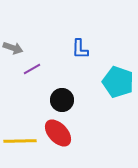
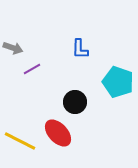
black circle: moved 13 px right, 2 px down
yellow line: rotated 28 degrees clockwise
